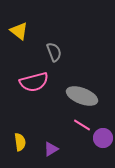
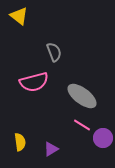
yellow triangle: moved 15 px up
gray ellipse: rotated 16 degrees clockwise
